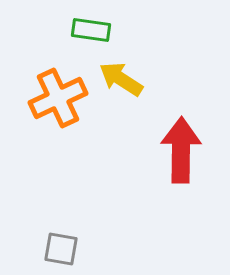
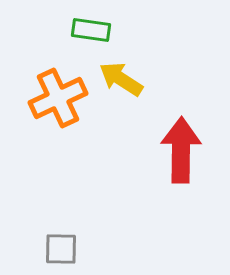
gray square: rotated 9 degrees counterclockwise
